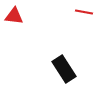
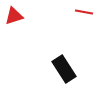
red triangle: rotated 24 degrees counterclockwise
